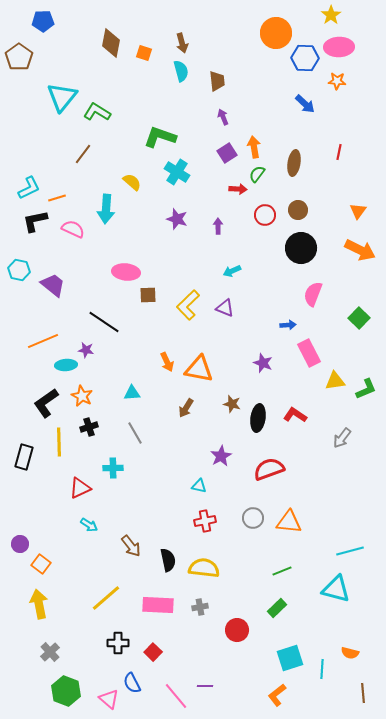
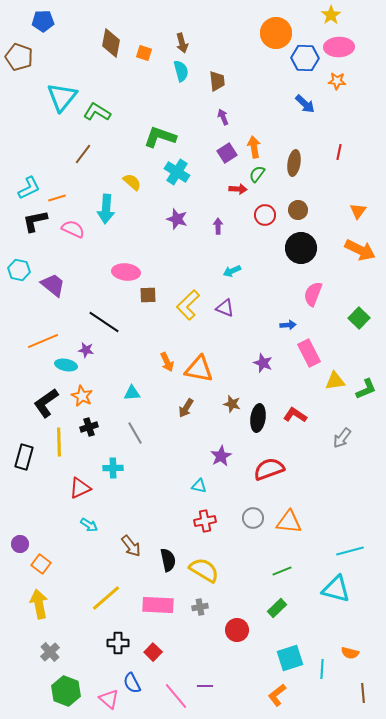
brown pentagon at (19, 57): rotated 16 degrees counterclockwise
cyan ellipse at (66, 365): rotated 15 degrees clockwise
yellow semicircle at (204, 568): moved 2 px down; rotated 24 degrees clockwise
